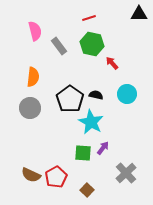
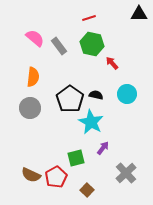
pink semicircle: moved 7 px down; rotated 36 degrees counterclockwise
green square: moved 7 px left, 5 px down; rotated 18 degrees counterclockwise
